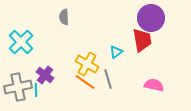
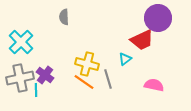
purple circle: moved 7 px right
red trapezoid: rotated 75 degrees clockwise
cyan triangle: moved 9 px right, 7 px down
yellow cross: rotated 15 degrees counterclockwise
orange line: moved 1 px left
gray cross: moved 2 px right, 9 px up
